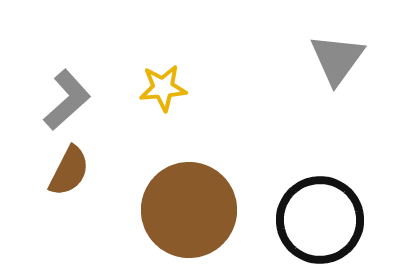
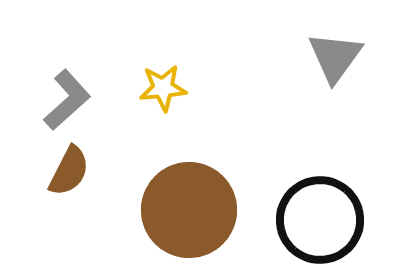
gray triangle: moved 2 px left, 2 px up
